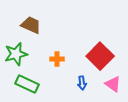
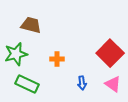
brown trapezoid: rotated 10 degrees counterclockwise
red square: moved 10 px right, 3 px up
